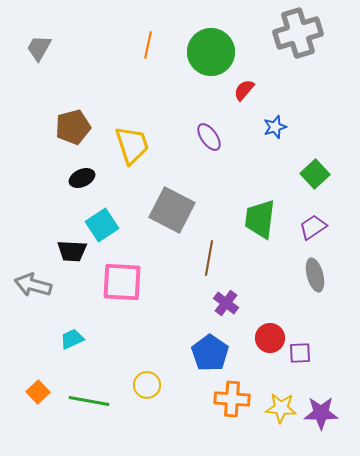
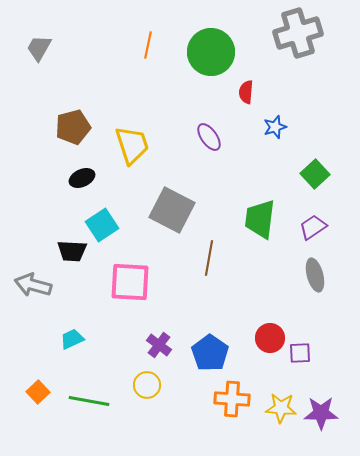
red semicircle: moved 2 px right, 2 px down; rotated 35 degrees counterclockwise
pink square: moved 8 px right
purple cross: moved 67 px left, 42 px down
